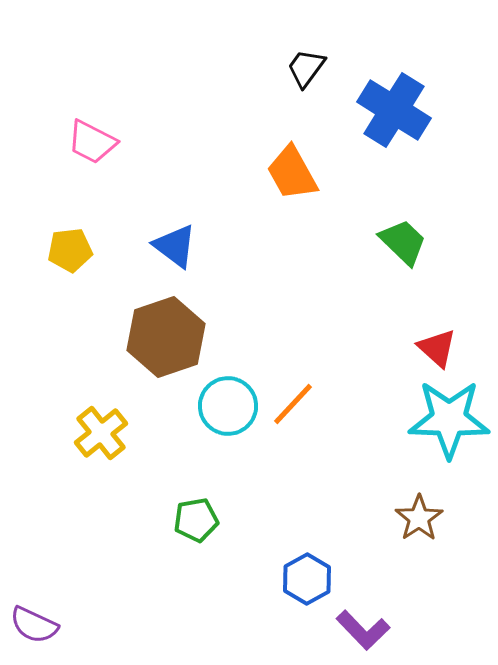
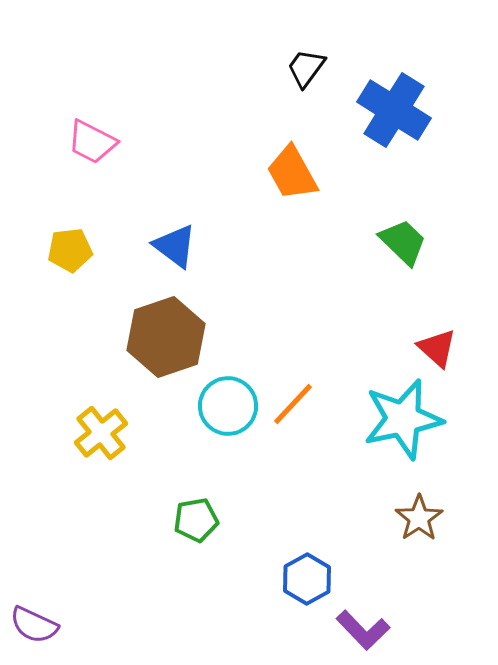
cyan star: moved 46 px left; rotated 14 degrees counterclockwise
